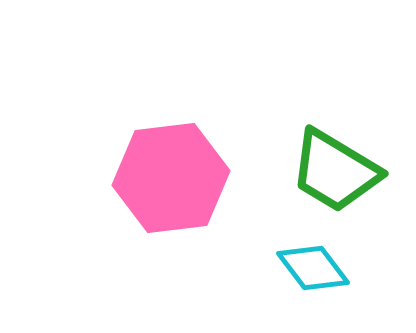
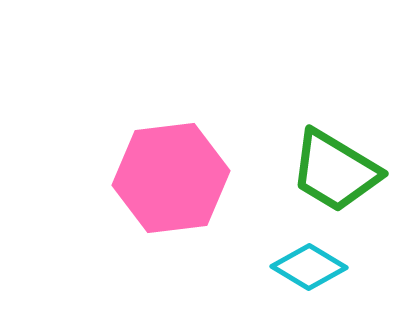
cyan diamond: moved 4 px left, 1 px up; rotated 22 degrees counterclockwise
